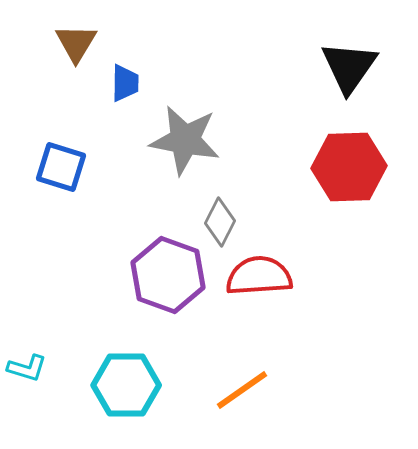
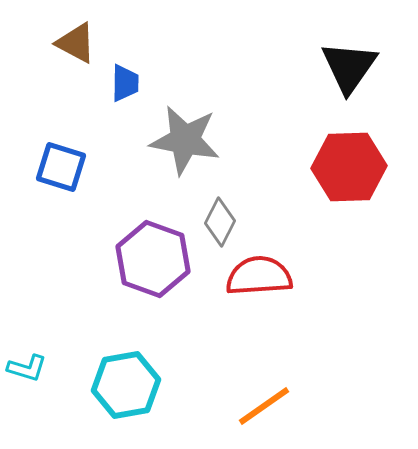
brown triangle: rotated 33 degrees counterclockwise
purple hexagon: moved 15 px left, 16 px up
cyan hexagon: rotated 10 degrees counterclockwise
orange line: moved 22 px right, 16 px down
